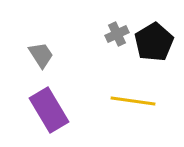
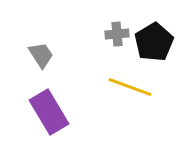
gray cross: rotated 20 degrees clockwise
yellow line: moved 3 px left, 14 px up; rotated 12 degrees clockwise
purple rectangle: moved 2 px down
